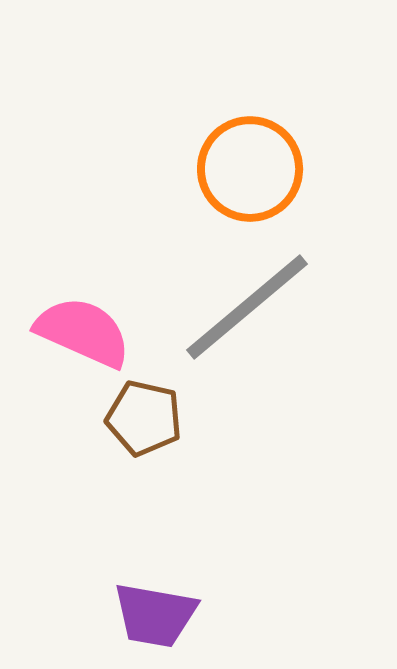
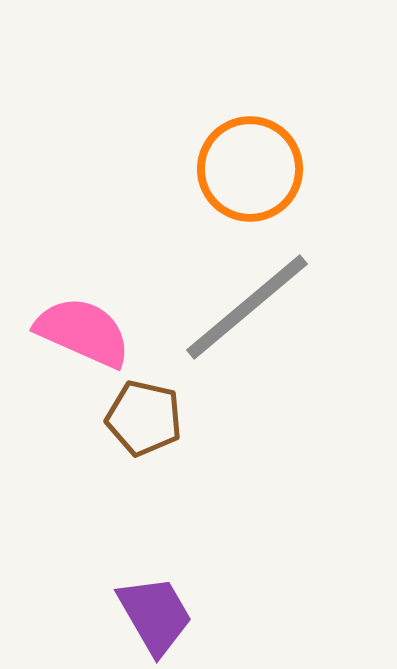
purple trapezoid: rotated 130 degrees counterclockwise
